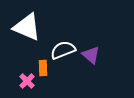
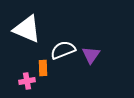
white triangle: moved 2 px down
purple triangle: rotated 24 degrees clockwise
pink cross: rotated 35 degrees clockwise
